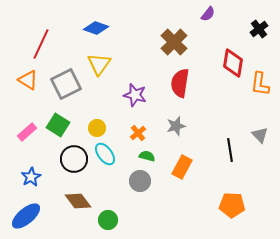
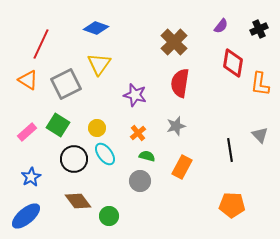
purple semicircle: moved 13 px right, 12 px down
black cross: rotated 12 degrees clockwise
green circle: moved 1 px right, 4 px up
